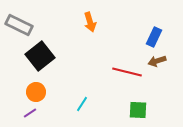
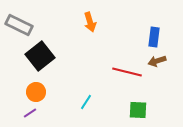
blue rectangle: rotated 18 degrees counterclockwise
cyan line: moved 4 px right, 2 px up
